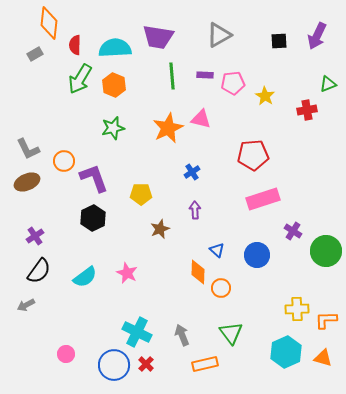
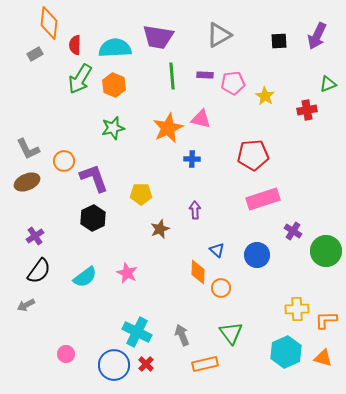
blue cross at (192, 172): moved 13 px up; rotated 35 degrees clockwise
